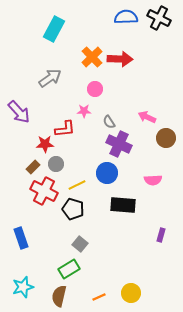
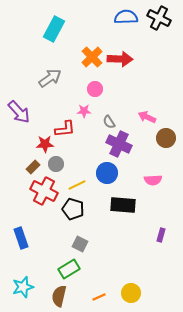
gray square: rotated 14 degrees counterclockwise
